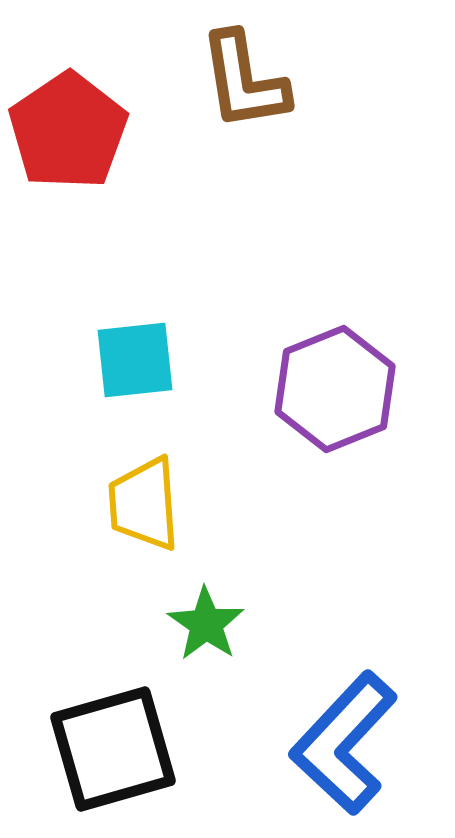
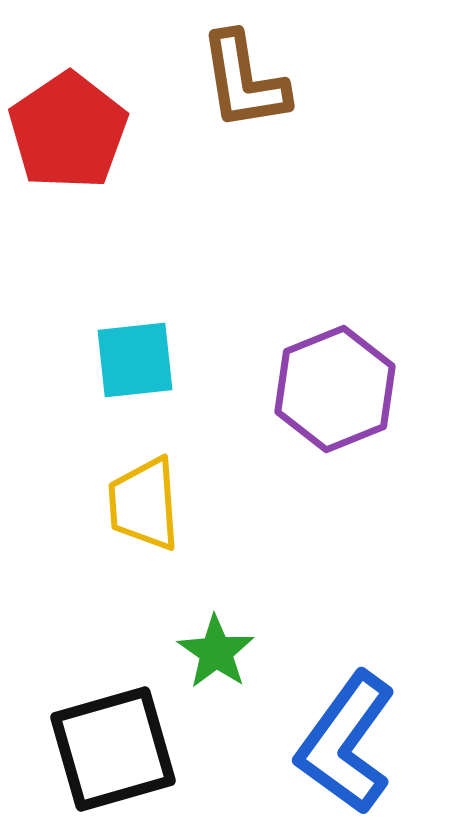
green star: moved 10 px right, 28 px down
blue L-shape: moved 2 px right; rotated 7 degrees counterclockwise
